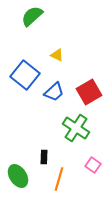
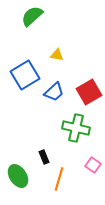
yellow triangle: rotated 16 degrees counterclockwise
blue square: rotated 20 degrees clockwise
green cross: rotated 20 degrees counterclockwise
black rectangle: rotated 24 degrees counterclockwise
